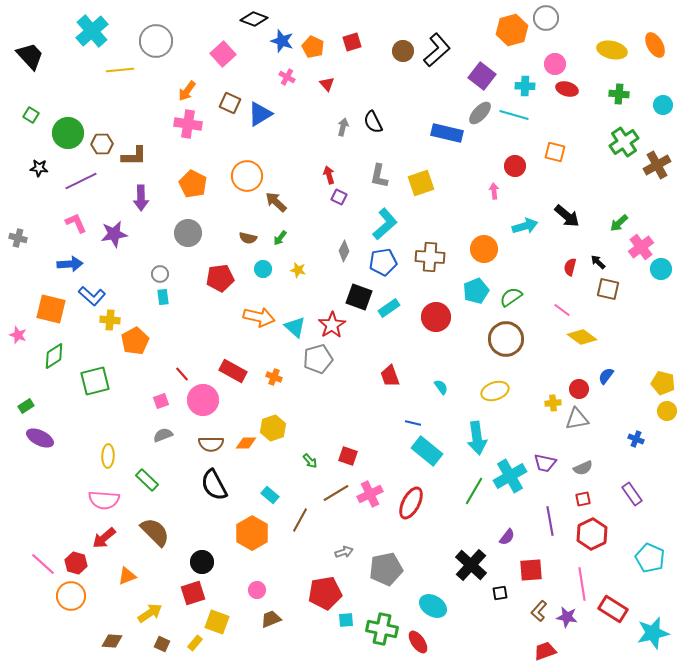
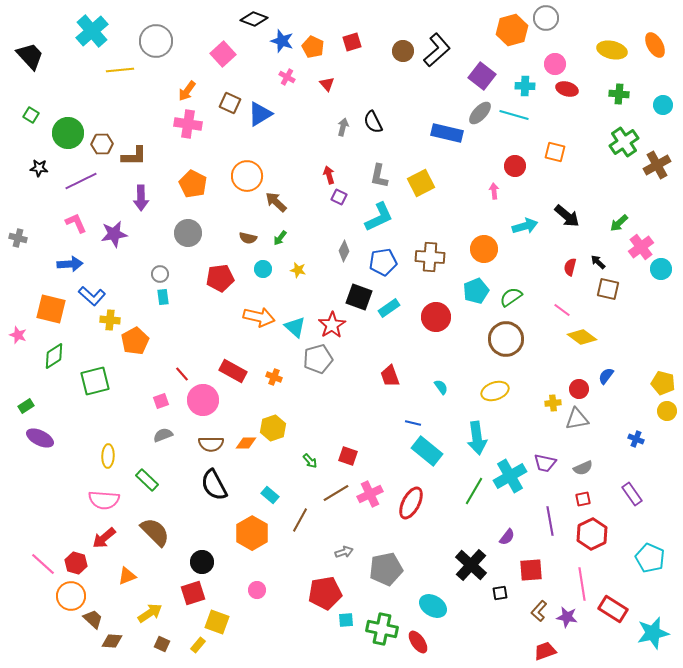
yellow square at (421, 183): rotated 8 degrees counterclockwise
cyan L-shape at (385, 224): moved 6 px left, 7 px up; rotated 16 degrees clockwise
brown trapezoid at (271, 619): moved 178 px left; rotated 65 degrees clockwise
yellow rectangle at (195, 643): moved 3 px right, 2 px down
